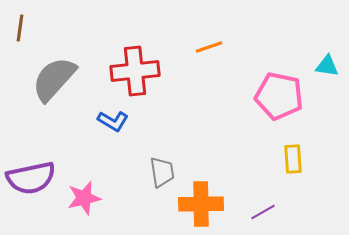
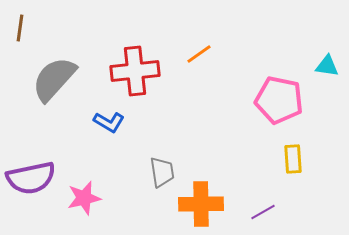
orange line: moved 10 px left, 7 px down; rotated 16 degrees counterclockwise
pink pentagon: moved 4 px down
blue L-shape: moved 4 px left, 1 px down
